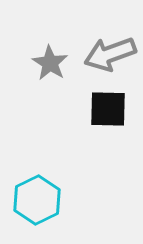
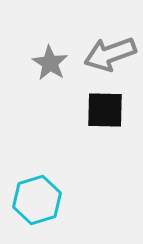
black square: moved 3 px left, 1 px down
cyan hexagon: rotated 9 degrees clockwise
